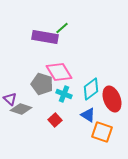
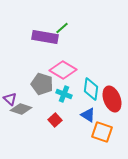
pink diamond: moved 4 px right, 2 px up; rotated 28 degrees counterclockwise
cyan diamond: rotated 45 degrees counterclockwise
